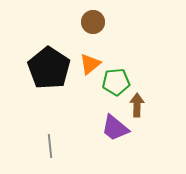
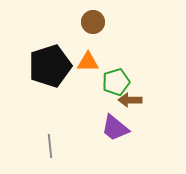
orange triangle: moved 2 px left, 2 px up; rotated 40 degrees clockwise
black pentagon: moved 1 px right, 2 px up; rotated 21 degrees clockwise
green pentagon: rotated 12 degrees counterclockwise
brown arrow: moved 7 px left, 5 px up; rotated 90 degrees counterclockwise
